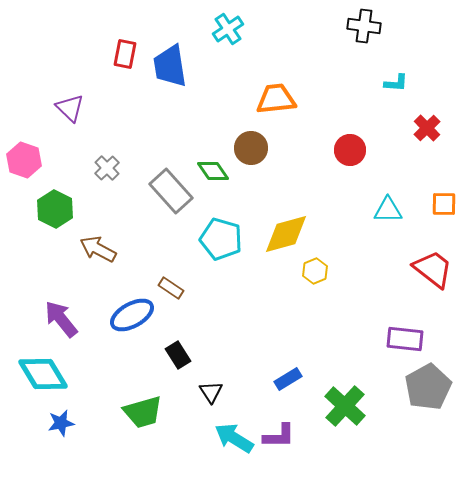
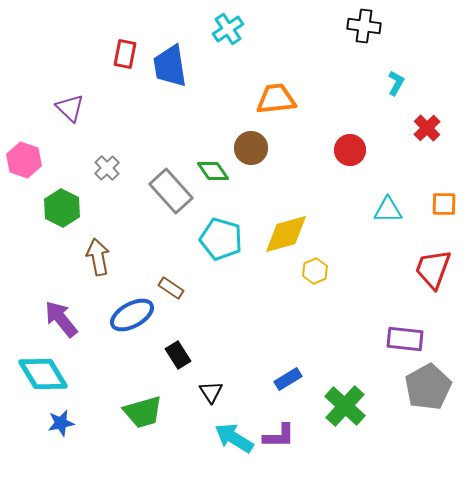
cyan L-shape: rotated 65 degrees counterclockwise
green hexagon: moved 7 px right, 1 px up
brown arrow: moved 8 px down; rotated 51 degrees clockwise
red trapezoid: rotated 108 degrees counterclockwise
